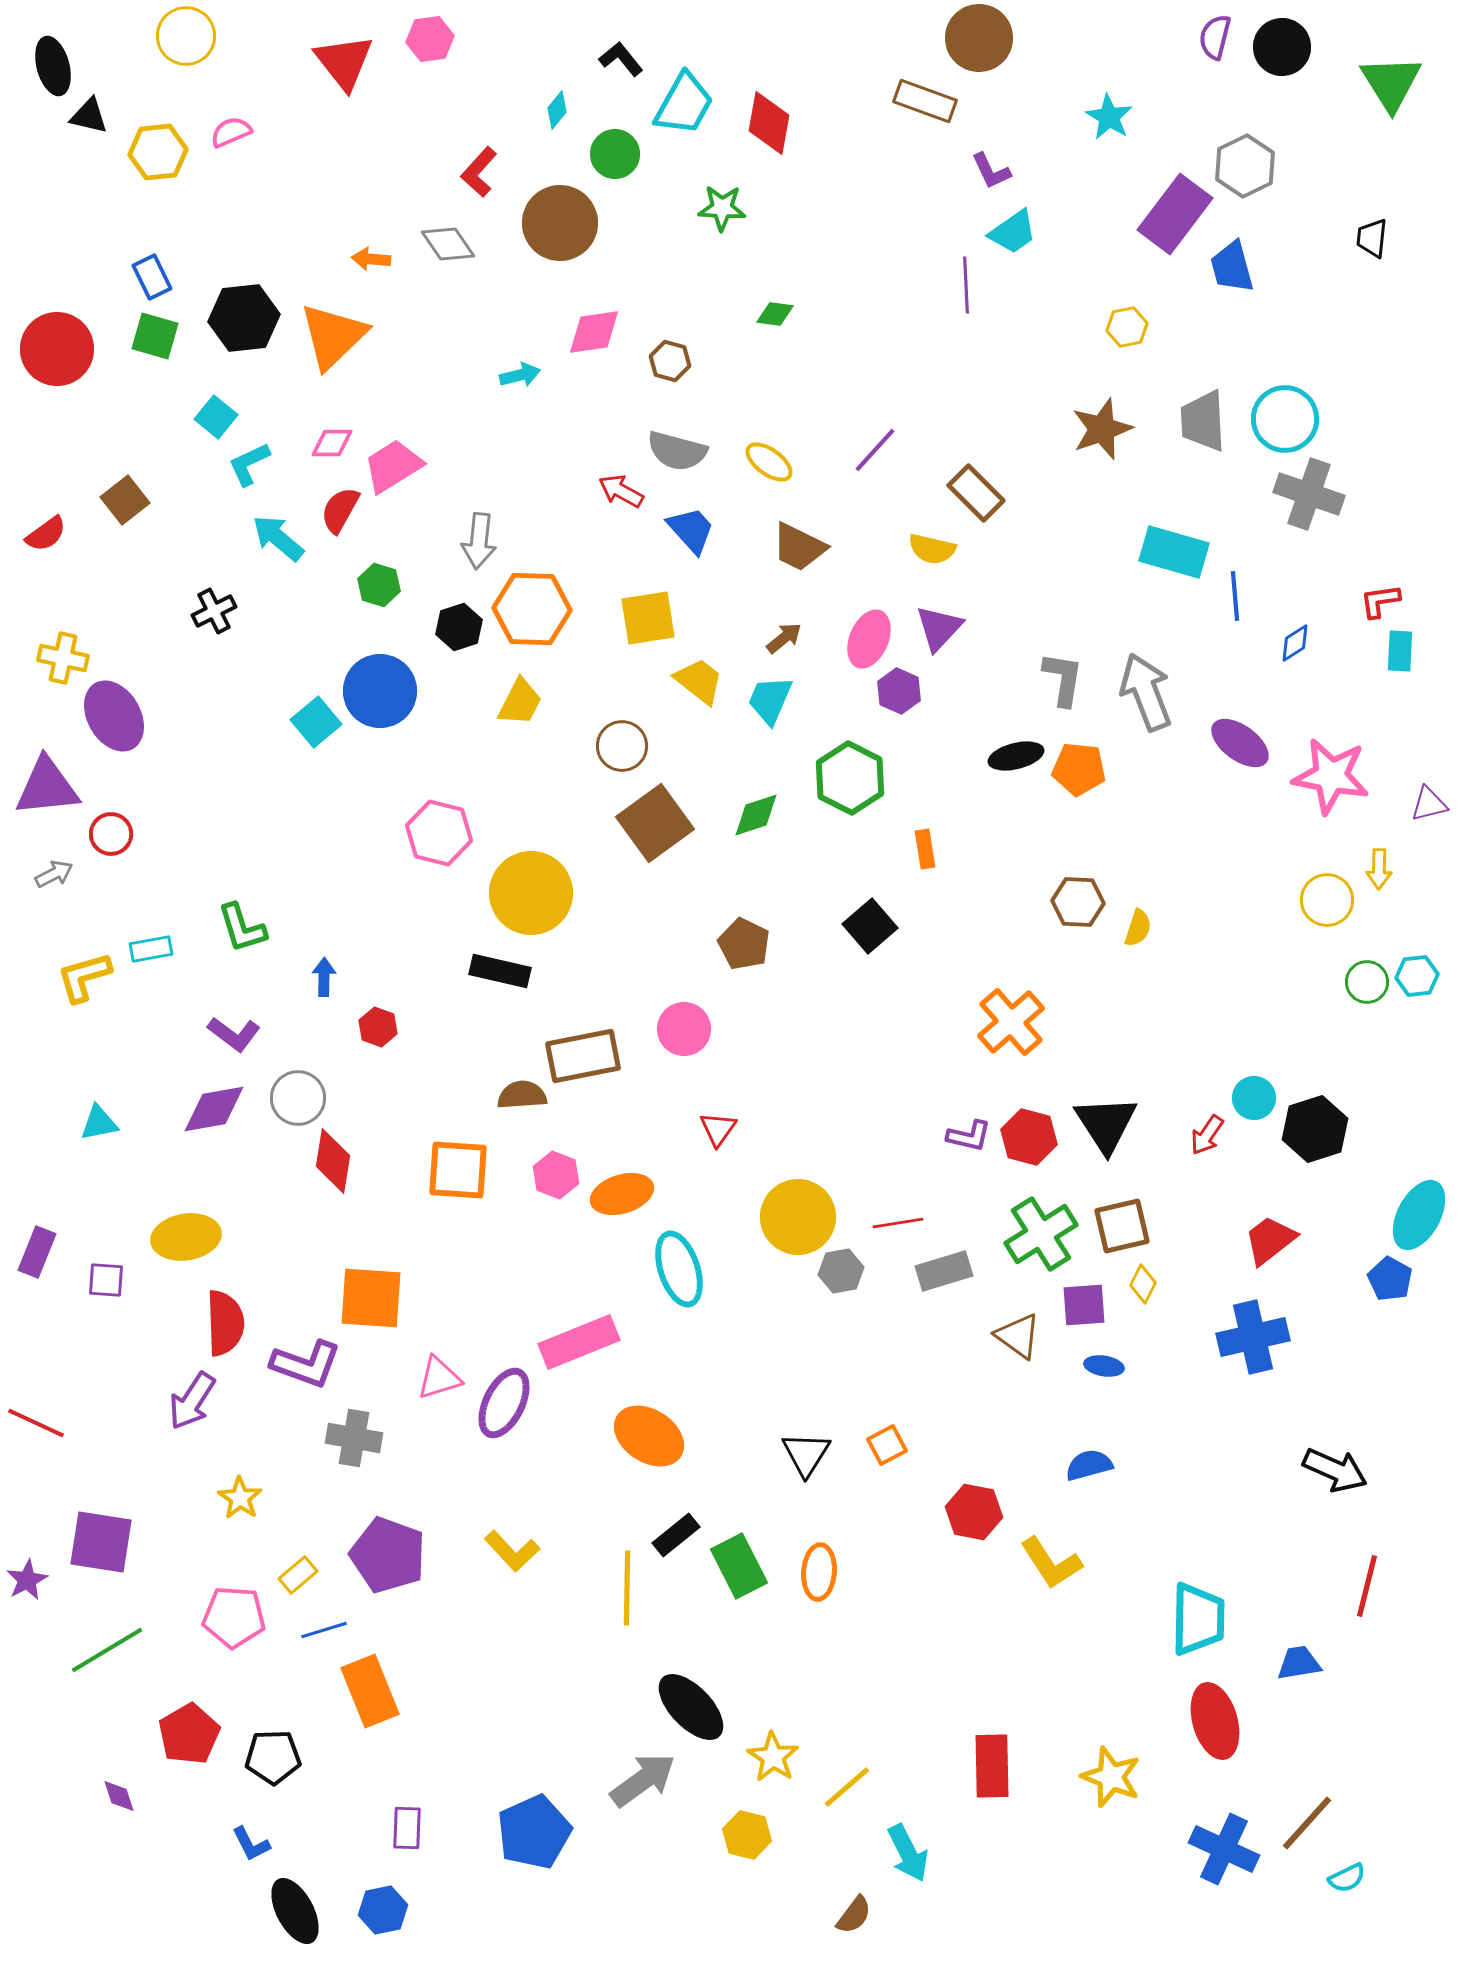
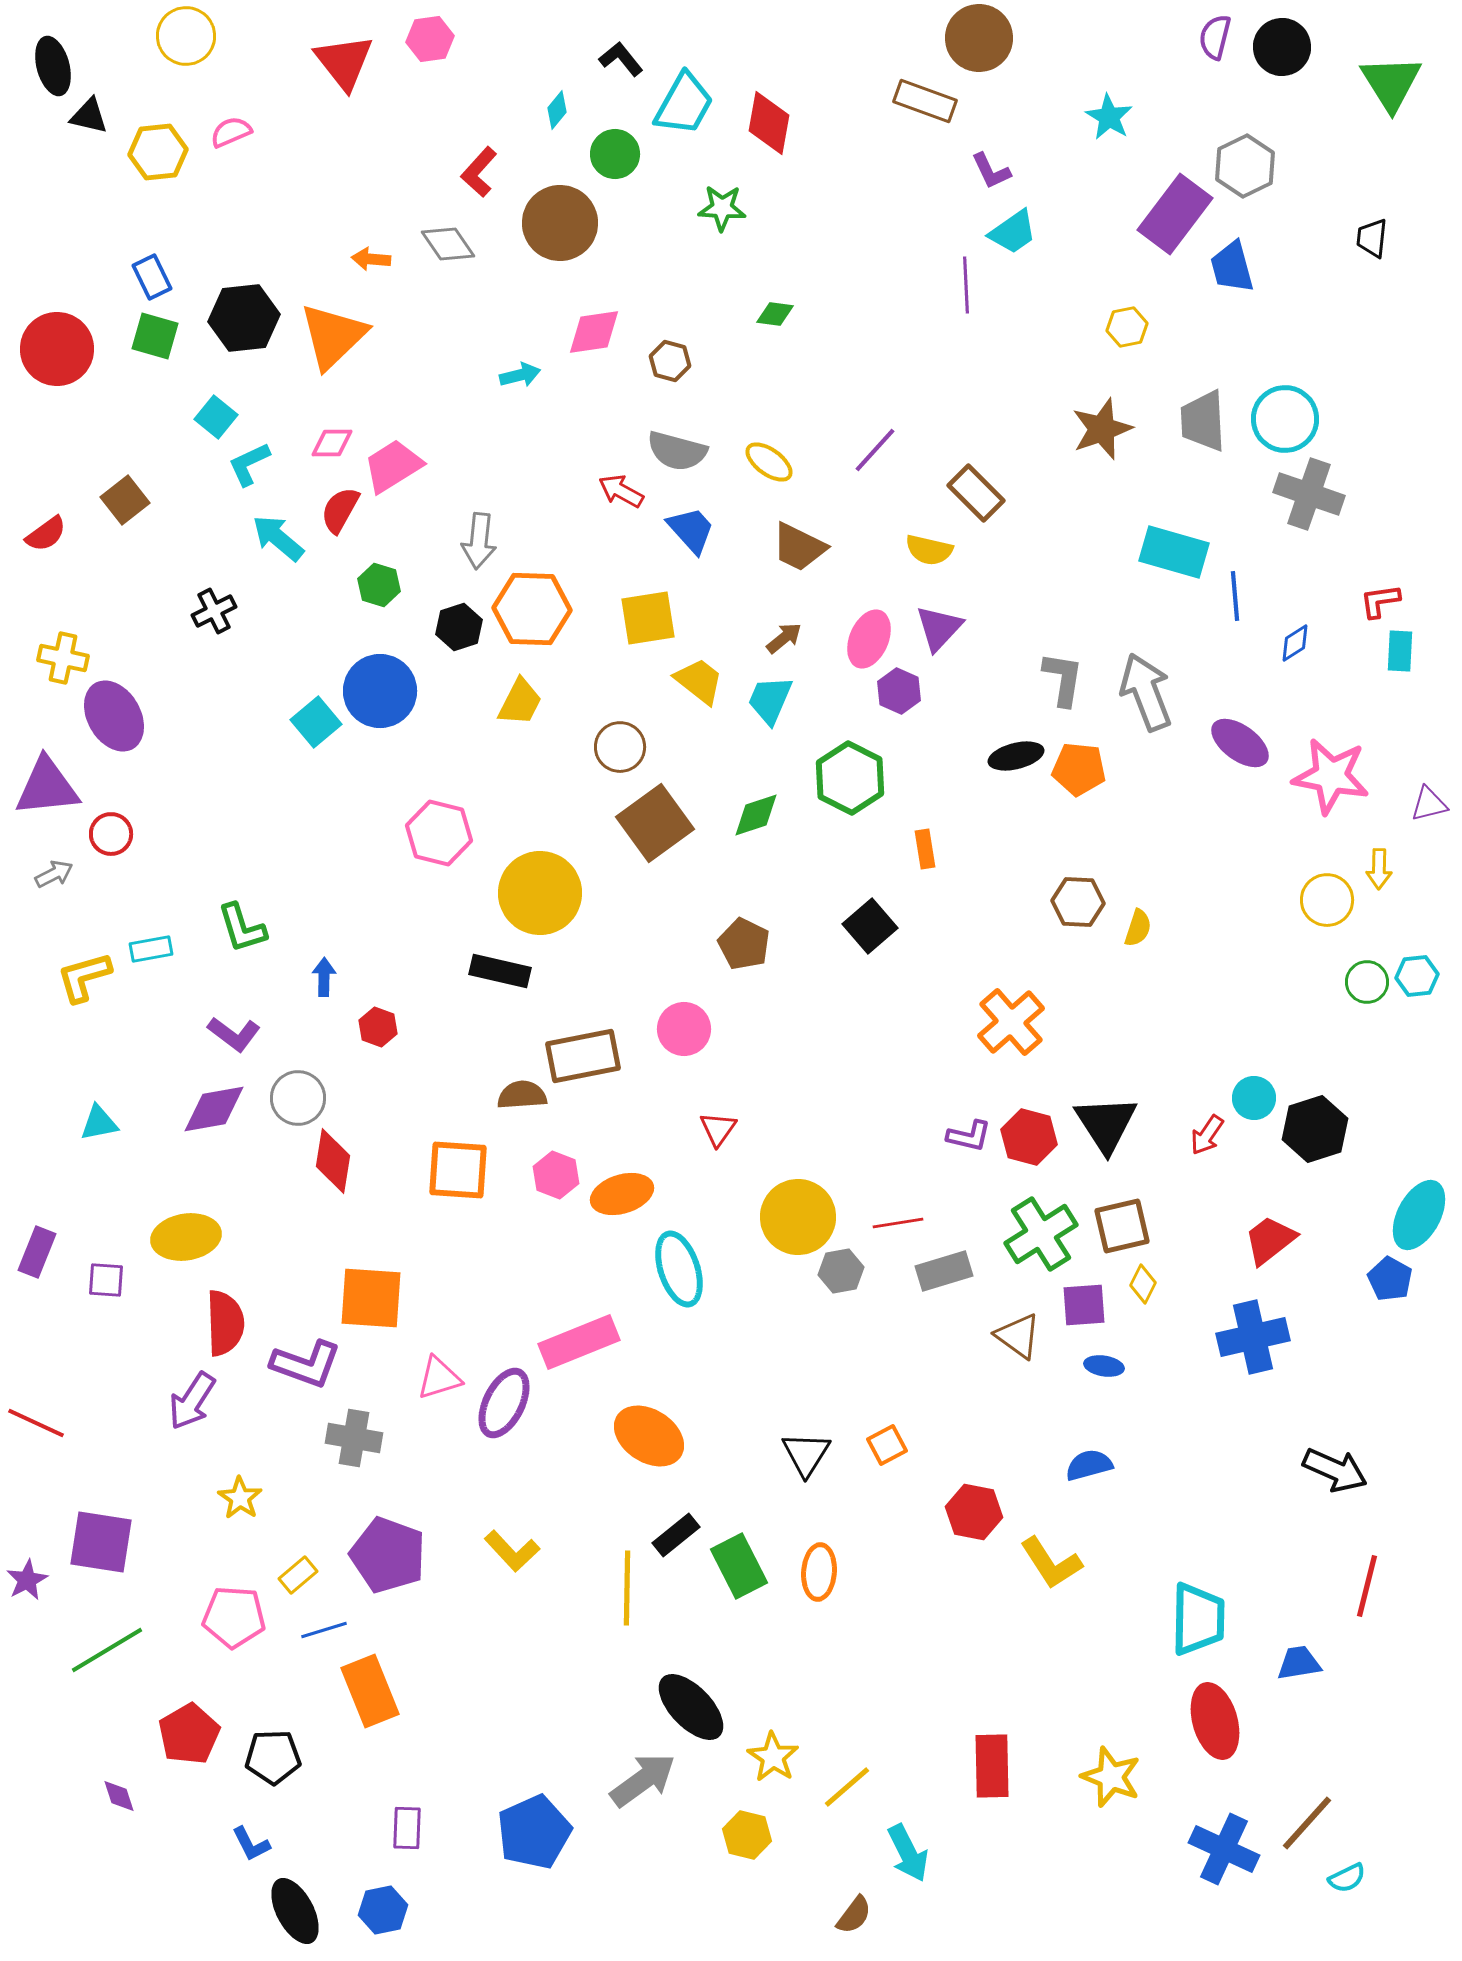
yellow semicircle at (932, 549): moved 3 px left, 1 px down
brown circle at (622, 746): moved 2 px left, 1 px down
yellow circle at (531, 893): moved 9 px right
